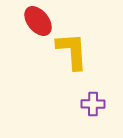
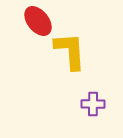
yellow L-shape: moved 2 px left
